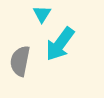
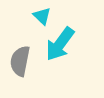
cyan triangle: moved 2 px down; rotated 18 degrees counterclockwise
